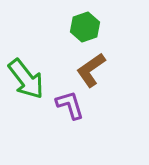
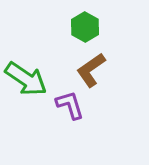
green hexagon: rotated 12 degrees counterclockwise
green arrow: rotated 18 degrees counterclockwise
